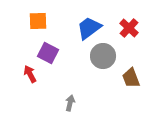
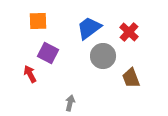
red cross: moved 4 px down
